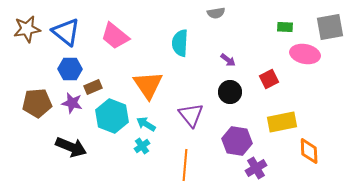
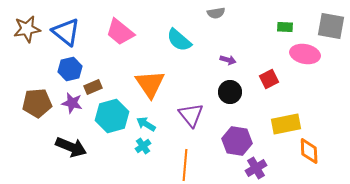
gray square: moved 1 px right, 1 px up; rotated 20 degrees clockwise
pink trapezoid: moved 5 px right, 4 px up
cyan semicircle: moved 1 px left, 3 px up; rotated 52 degrees counterclockwise
purple arrow: rotated 21 degrees counterclockwise
blue hexagon: rotated 15 degrees counterclockwise
orange triangle: moved 2 px right, 1 px up
cyan hexagon: rotated 24 degrees clockwise
yellow rectangle: moved 4 px right, 2 px down
cyan cross: moved 1 px right
